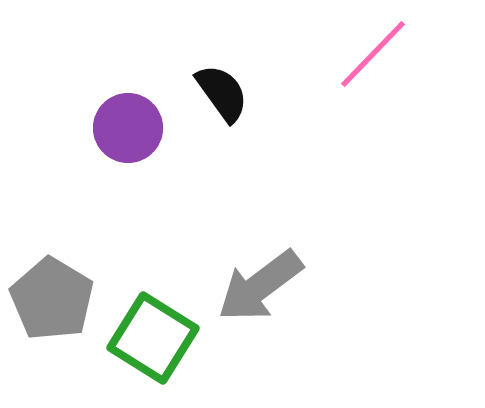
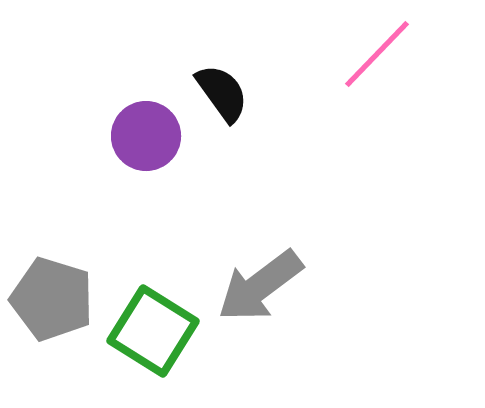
pink line: moved 4 px right
purple circle: moved 18 px right, 8 px down
gray pentagon: rotated 14 degrees counterclockwise
green square: moved 7 px up
